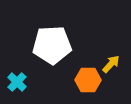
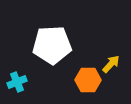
cyan cross: rotated 24 degrees clockwise
